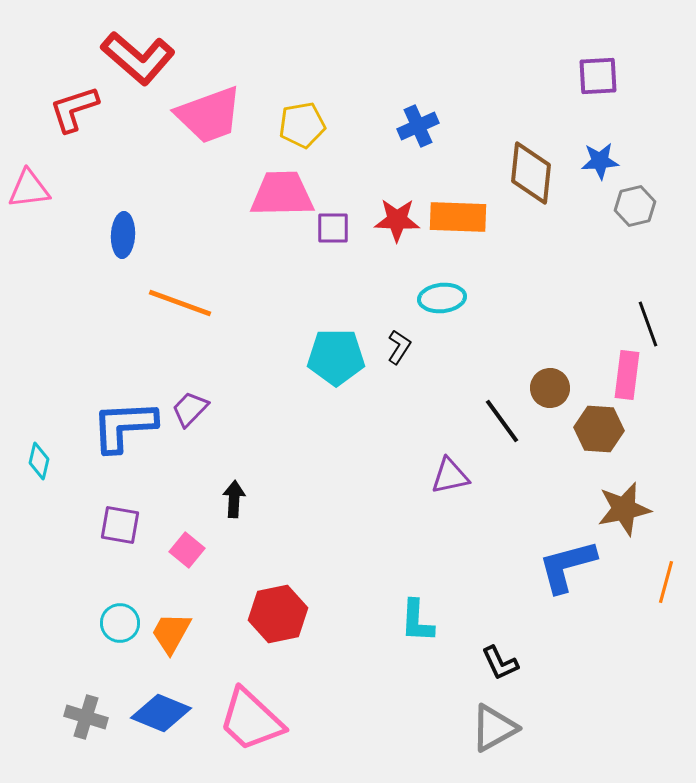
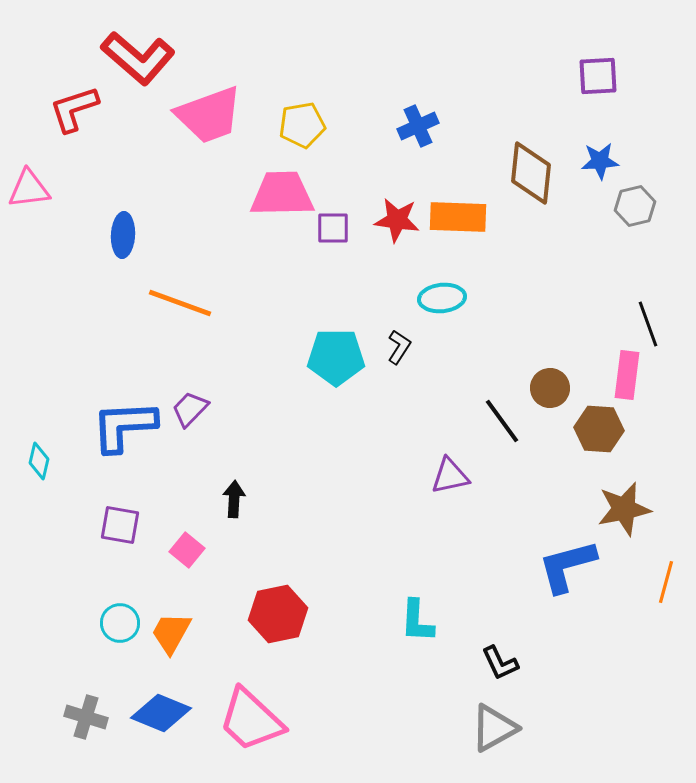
red star at (397, 220): rotated 6 degrees clockwise
